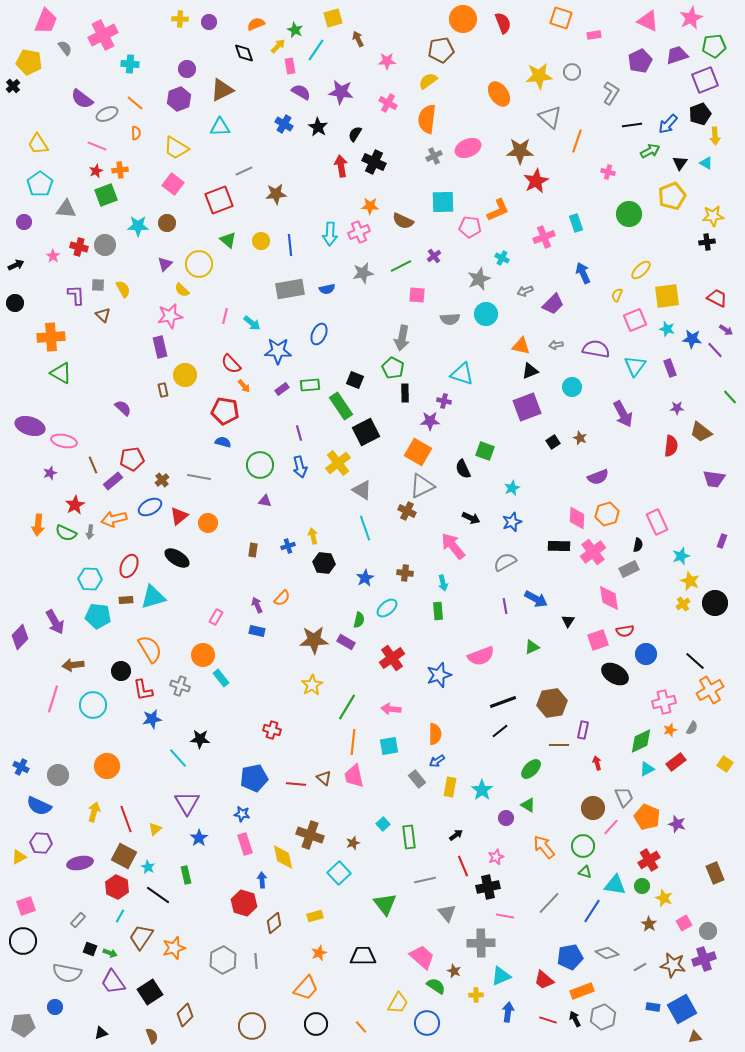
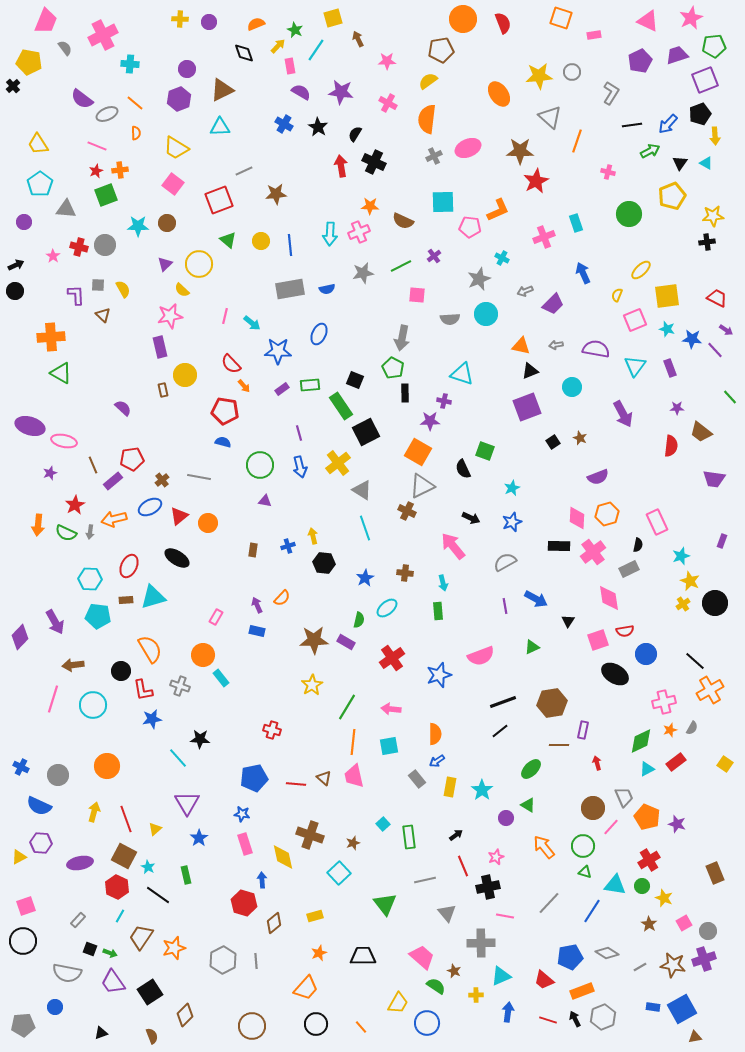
black circle at (15, 303): moved 12 px up
